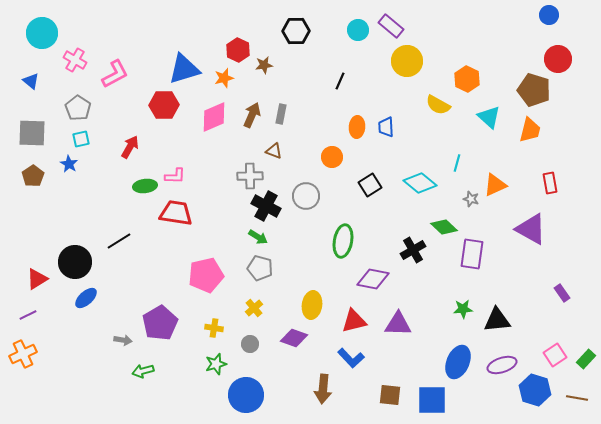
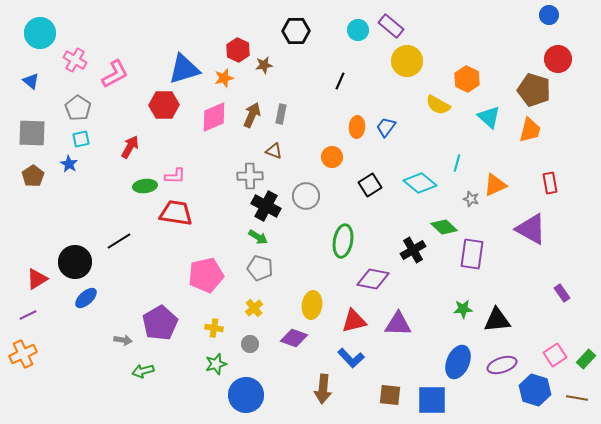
cyan circle at (42, 33): moved 2 px left
blue trapezoid at (386, 127): rotated 40 degrees clockwise
